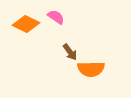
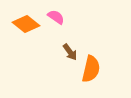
orange diamond: rotated 12 degrees clockwise
orange semicircle: rotated 76 degrees counterclockwise
